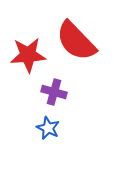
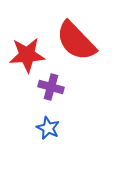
red star: moved 1 px left
purple cross: moved 3 px left, 5 px up
